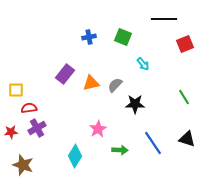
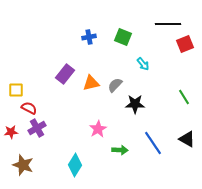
black line: moved 4 px right, 5 px down
red semicircle: rotated 35 degrees clockwise
black triangle: rotated 12 degrees clockwise
cyan diamond: moved 9 px down
